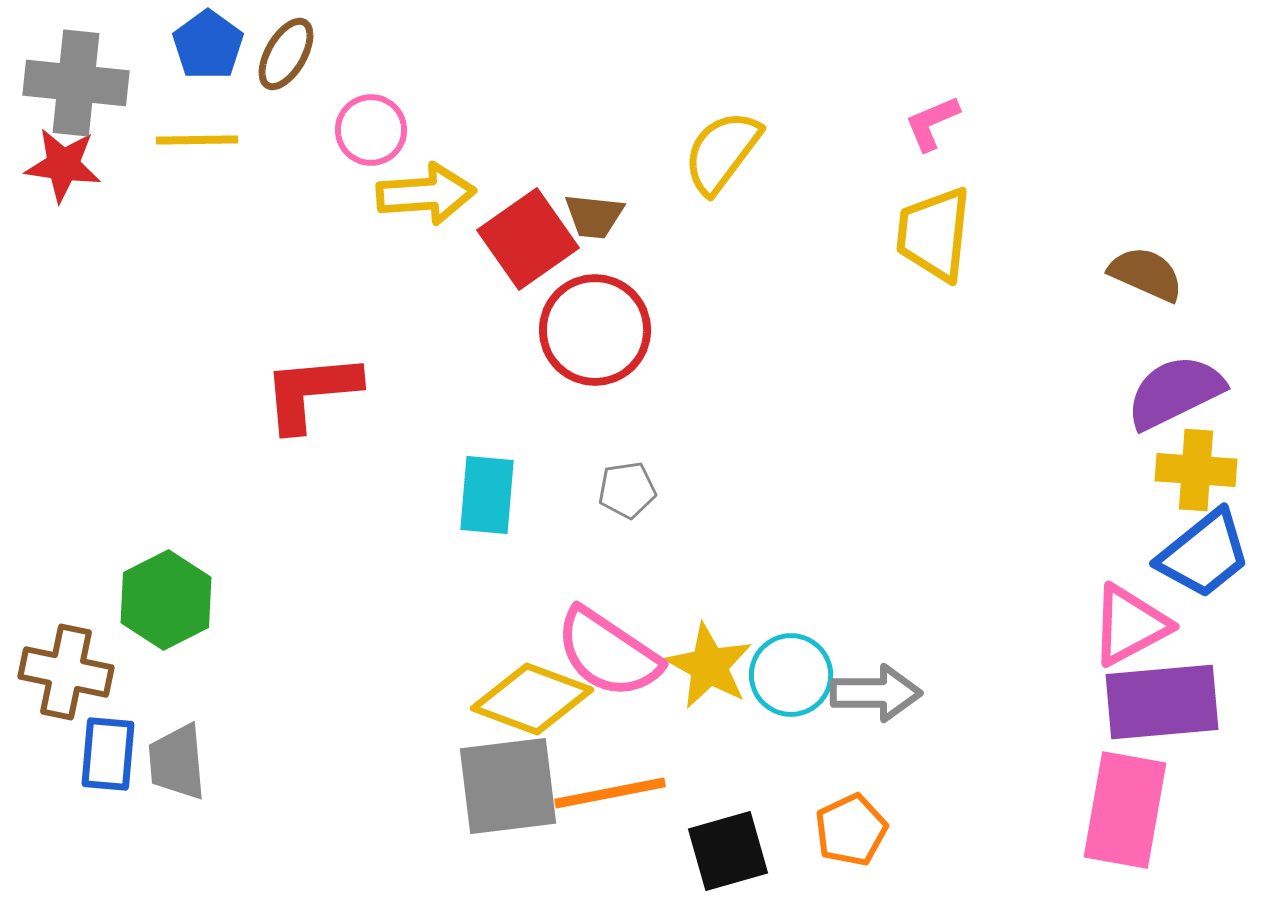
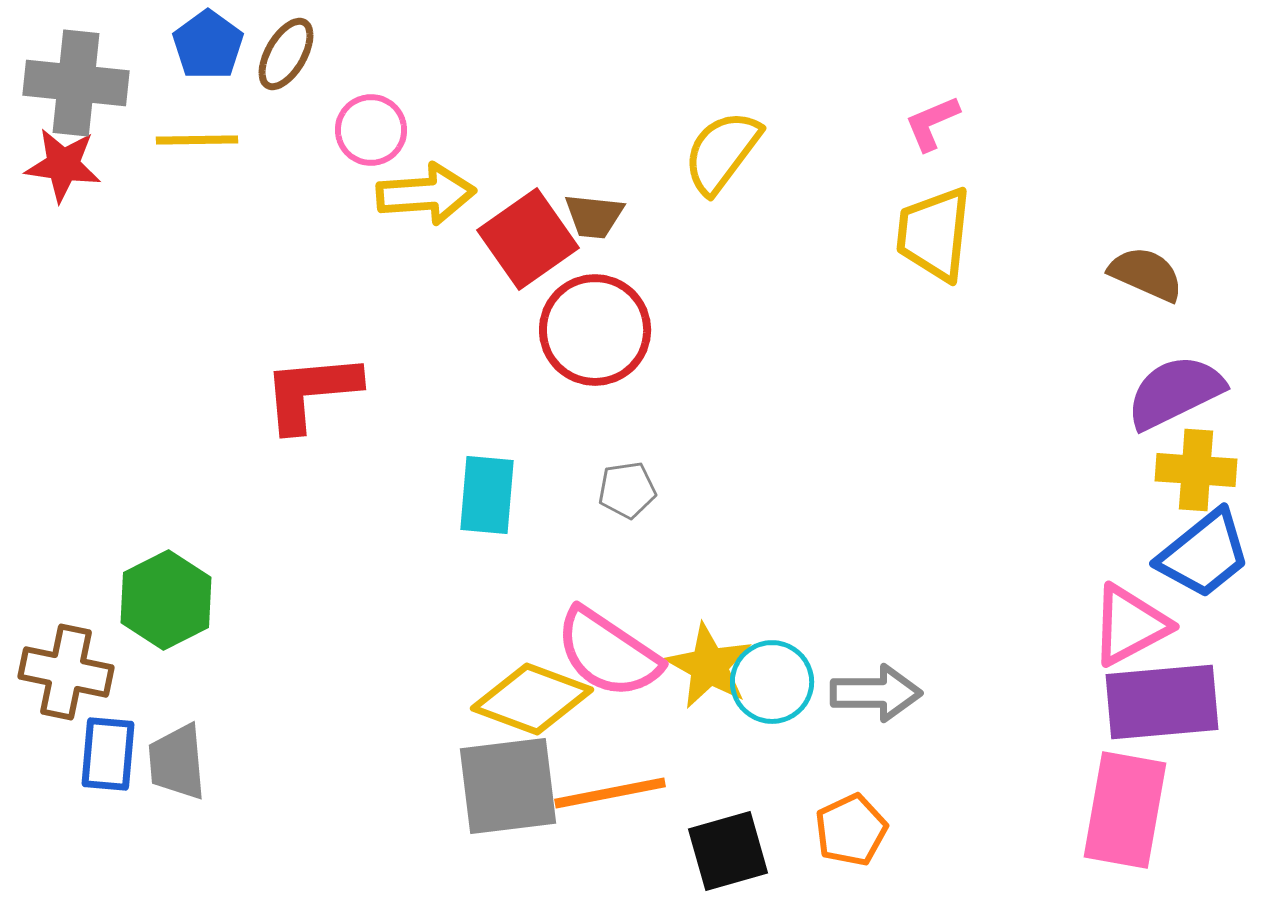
cyan circle: moved 19 px left, 7 px down
